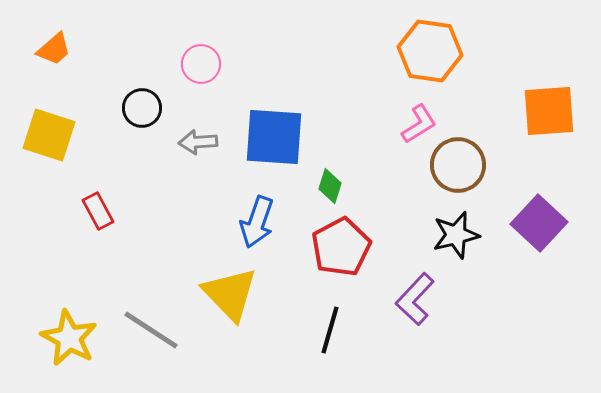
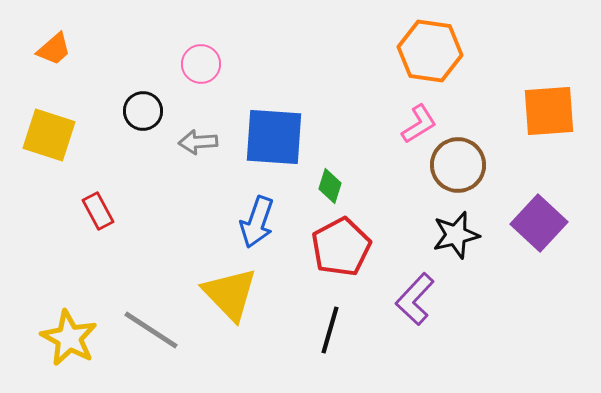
black circle: moved 1 px right, 3 px down
